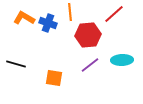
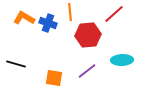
purple line: moved 3 px left, 6 px down
